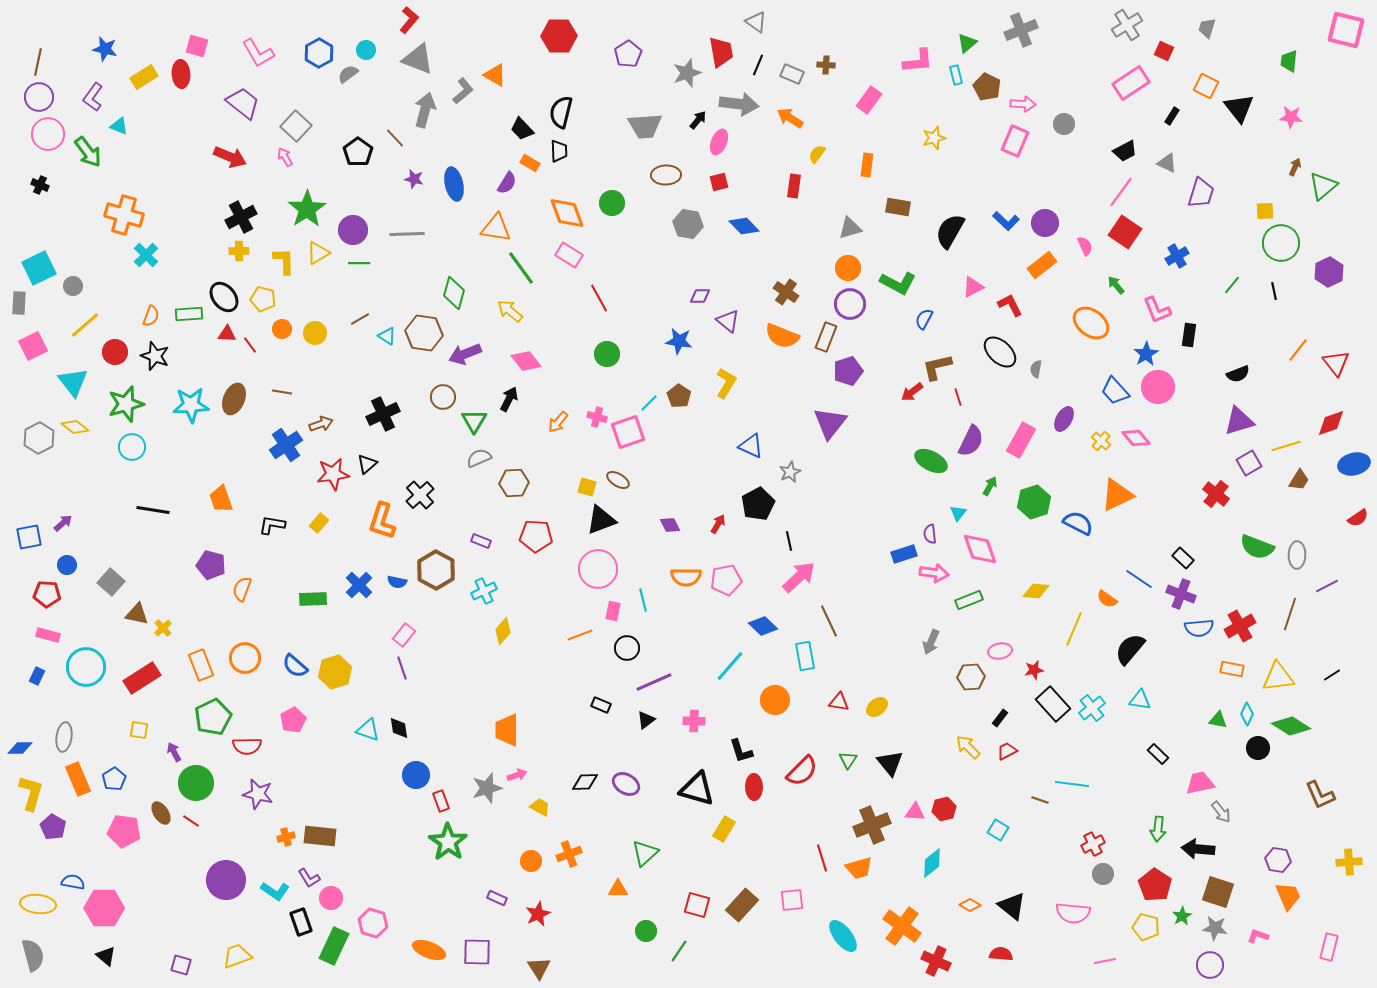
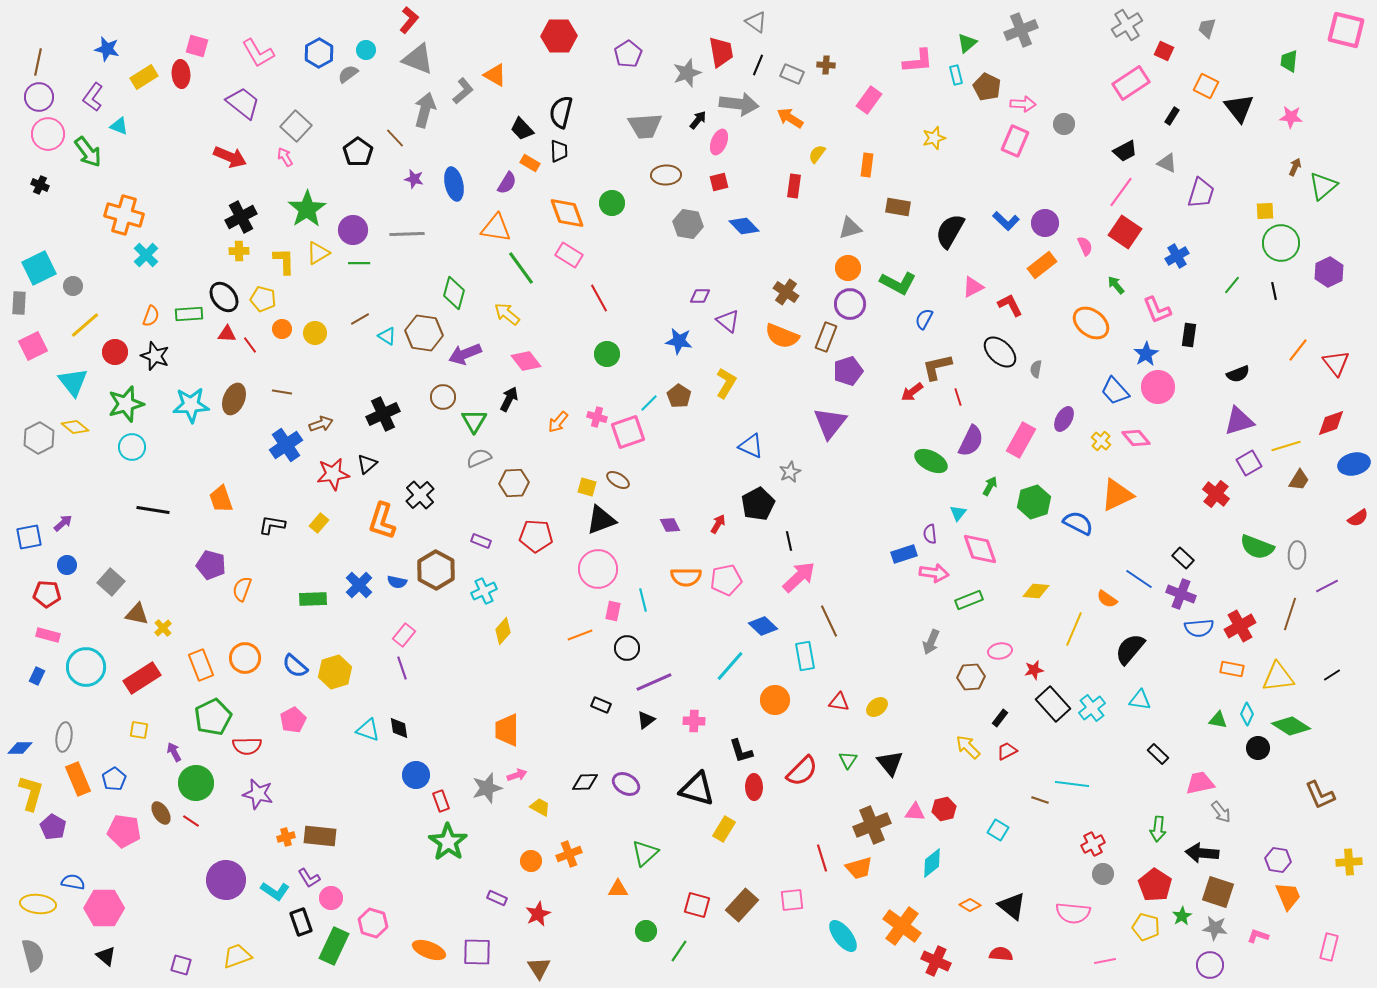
blue star at (105, 49): moved 2 px right
yellow arrow at (510, 311): moved 3 px left, 3 px down
black arrow at (1198, 849): moved 4 px right, 4 px down
